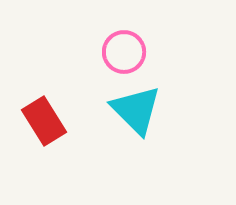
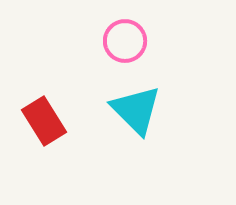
pink circle: moved 1 px right, 11 px up
